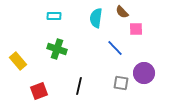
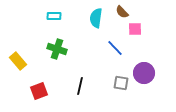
pink square: moved 1 px left
black line: moved 1 px right
